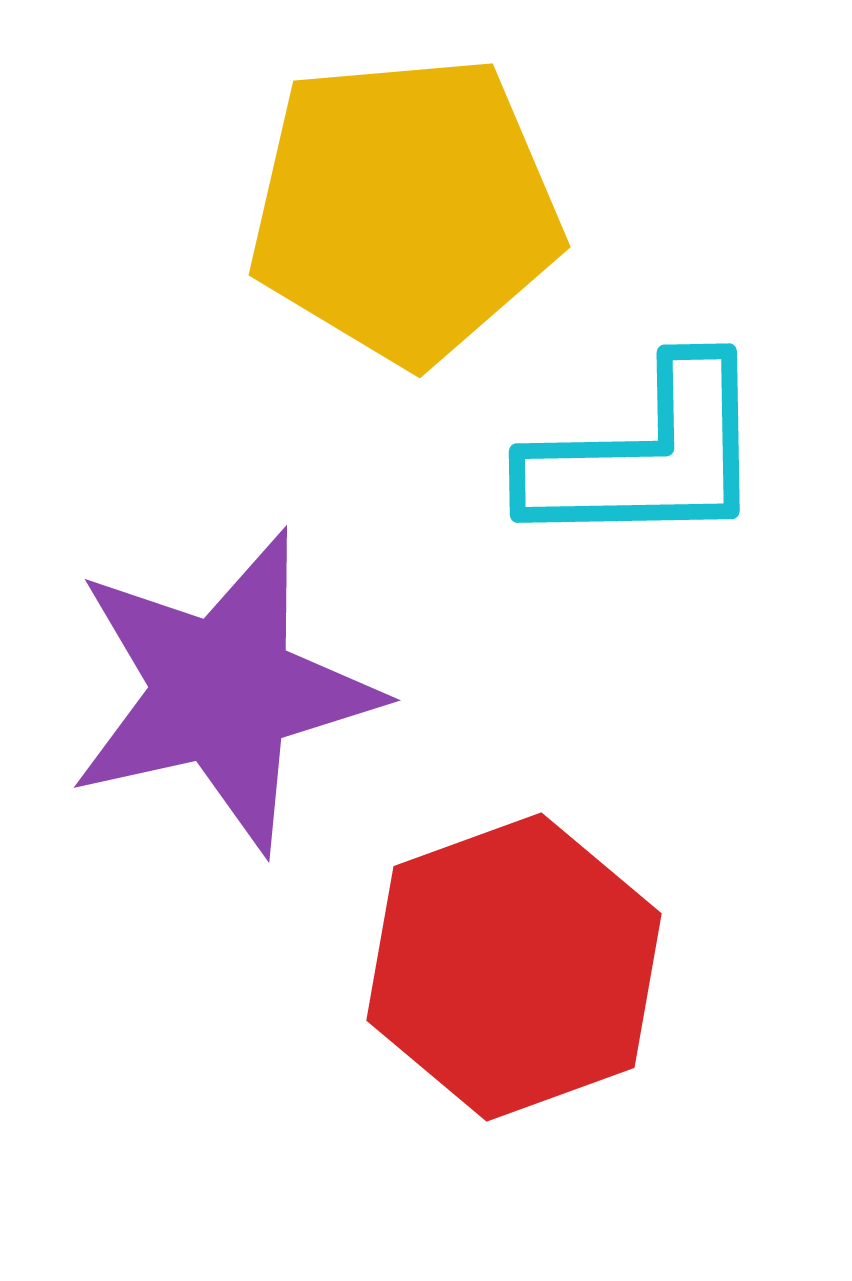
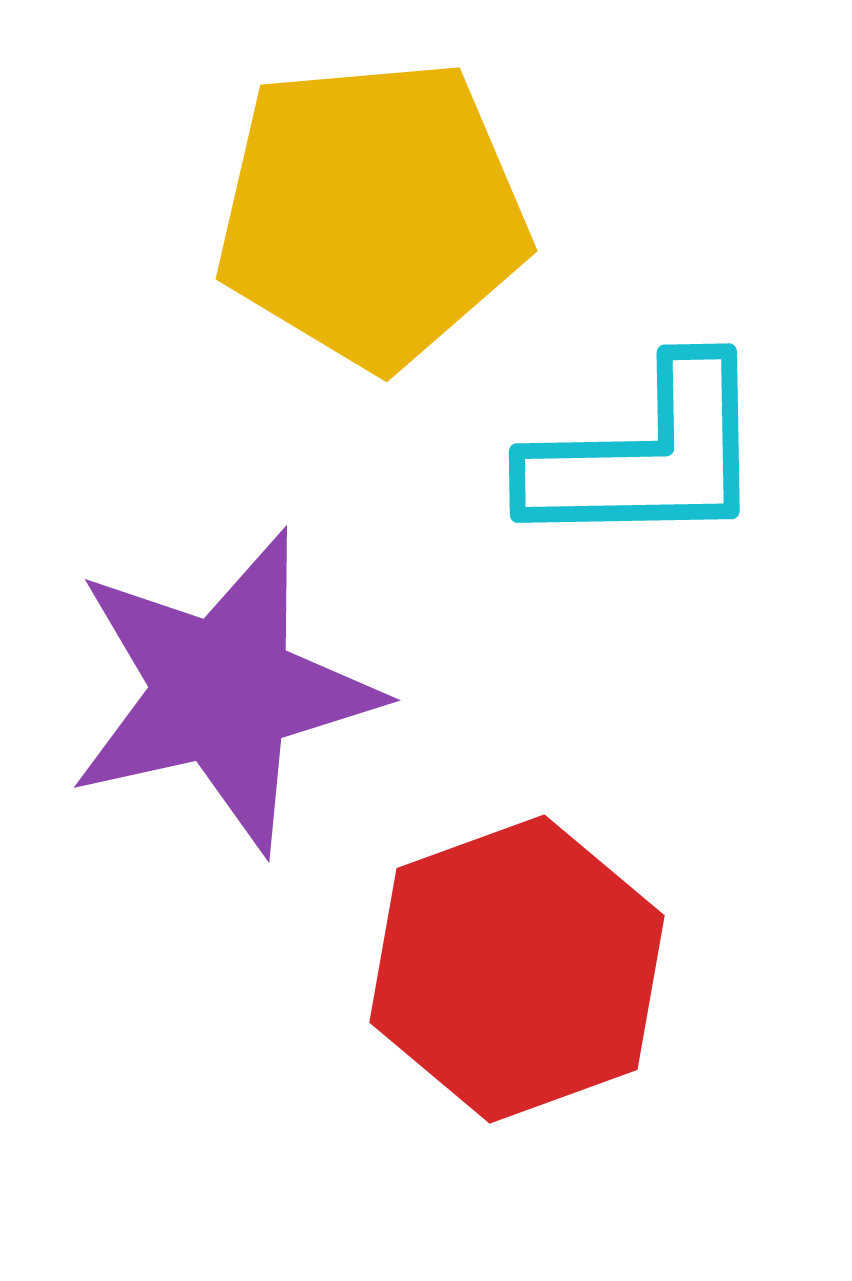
yellow pentagon: moved 33 px left, 4 px down
red hexagon: moved 3 px right, 2 px down
